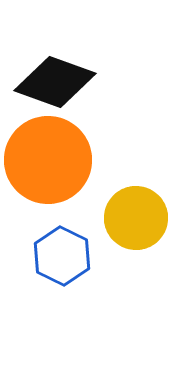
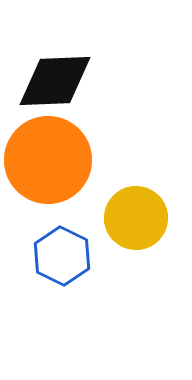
black diamond: moved 1 px up; rotated 22 degrees counterclockwise
